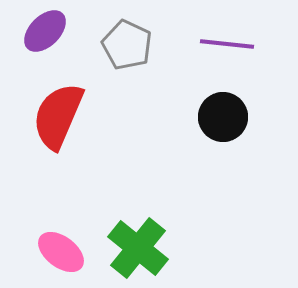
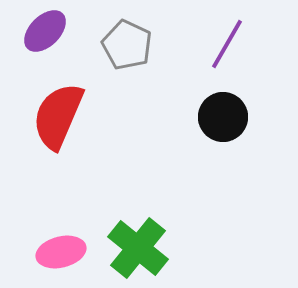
purple line: rotated 66 degrees counterclockwise
pink ellipse: rotated 51 degrees counterclockwise
